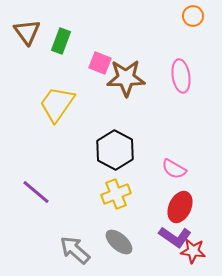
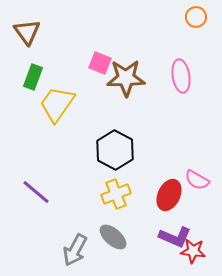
orange circle: moved 3 px right, 1 px down
green rectangle: moved 28 px left, 36 px down
pink semicircle: moved 23 px right, 11 px down
red ellipse: moved 11 px left, 12 px up
purple L-shape: rotated 12 degrees counterclockwise
gray ellipse: moved 6 px left, 5 px up
gray arrow: rotated 104 degrees counterclockwise
